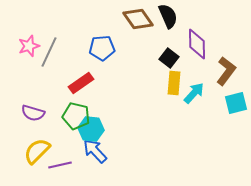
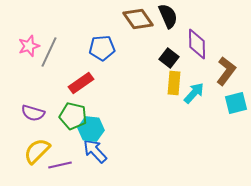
green pentagon: moved 3 px left
